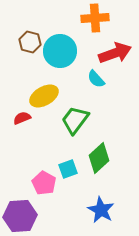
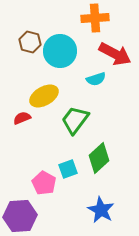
red arrow: moved 1 px down; rotated 48 degrees clockwise
cyan semicircle: rotated 66 degrees counterclockwise
